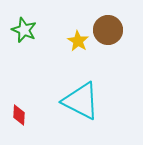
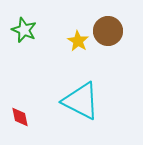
brown circle: moved 1 px down
red diamond: moved 1 px right, 2 px down; rotated 15 degrees counterclockwise
